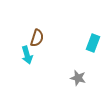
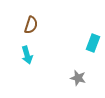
brown semicircle: moved 6 px left, 13 px up
